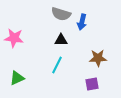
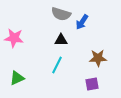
blue arrow: rotated 21 degrees clockwise
